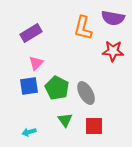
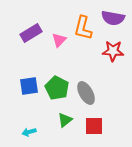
pink triangle: moved 23 px right, 23 px up
green triangle: rotated 28 degrees clockwise
